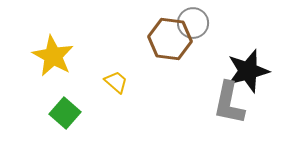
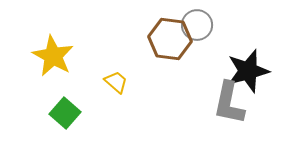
gray circle: moved 4 px right, 2 px down
